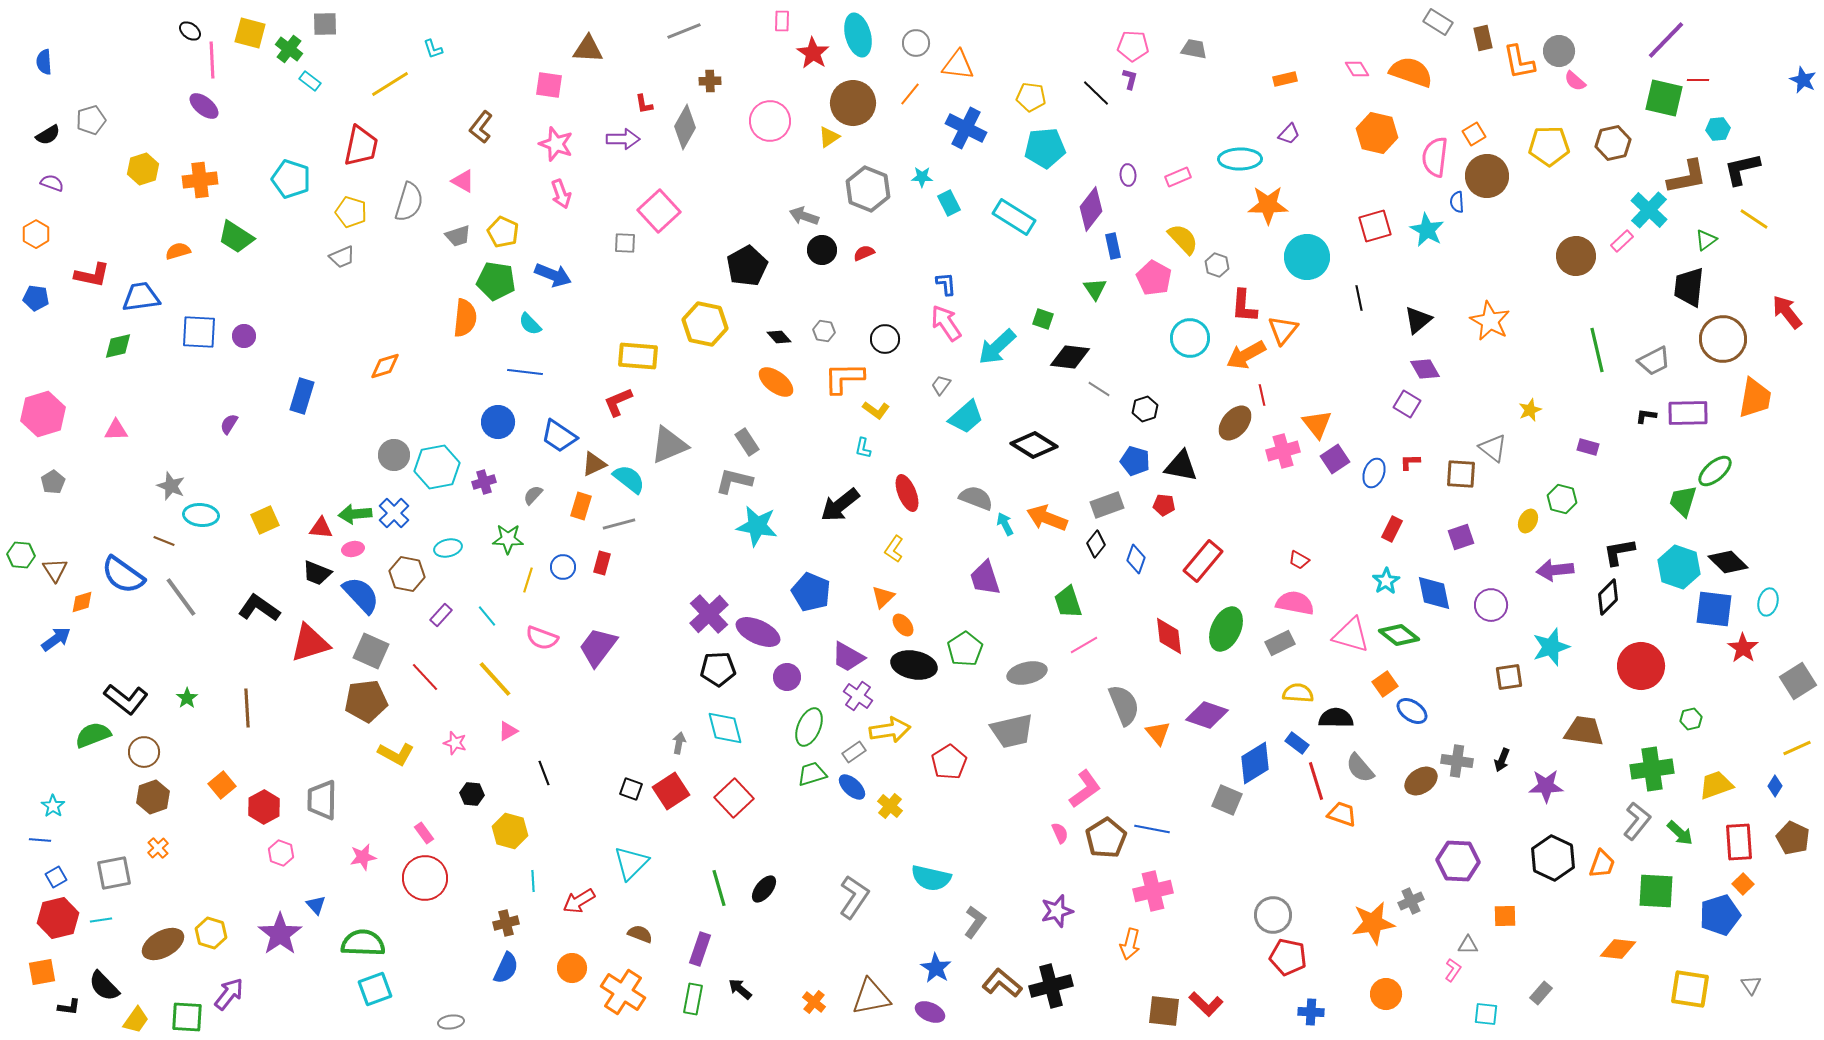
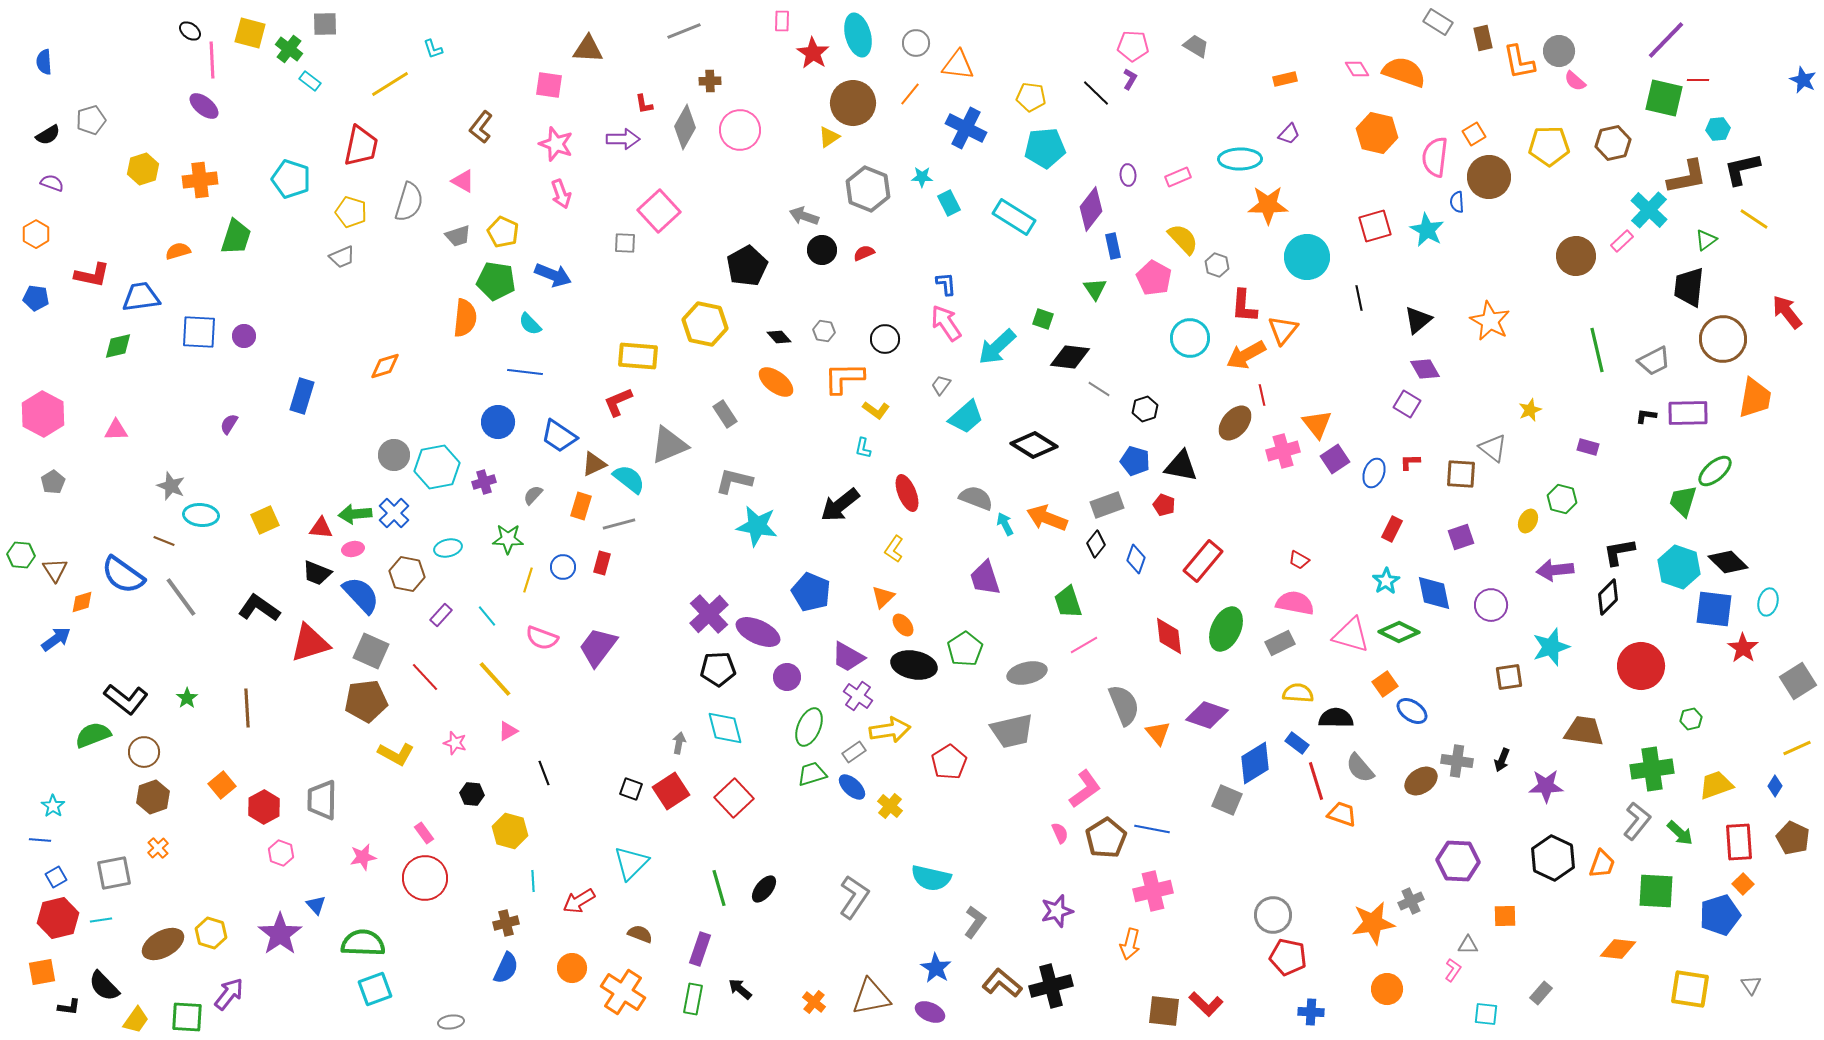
gray trapezoid at (1194, 49): moved 2 px right, 3 px up; rotated 20 degrees clockwise
orange semicircle at (1411, 72): moved 7 px left
purple L-shape at (1130, 79): rotated 15 degrees clockwise
pink circle at (770, 121): moved 30 px left, 9 px down
brown circle at (1487, 176): moved 2 px right, 1 px down
green trapezoid at (236, 237): rotated 105 degrees counterclockwise
pink hexagon at (43, 414): rotated 15 degrees counterclockwise
gray rectangle at (747, 442): moved 22 px left, 28 px up
red pentagon at (1164, 505): rotated 15 degrees clockwise
green diamond at (1399, 635): moved 3 px up; rotated 12 degrees counterclockwise
orange circle at (1386, 994): moved 1 px right, 5 px up
